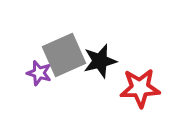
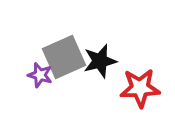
gray square: moved 2 px down
purple star: moved 1 px right, 2 px down
